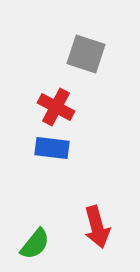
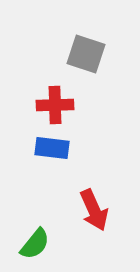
red cross: moved 1 px left, 2 px up; rotated 30 degrees counterclockwise
red arrow: moved 3 px left, 17 px up; rotated 9 degrees counterclockwise
